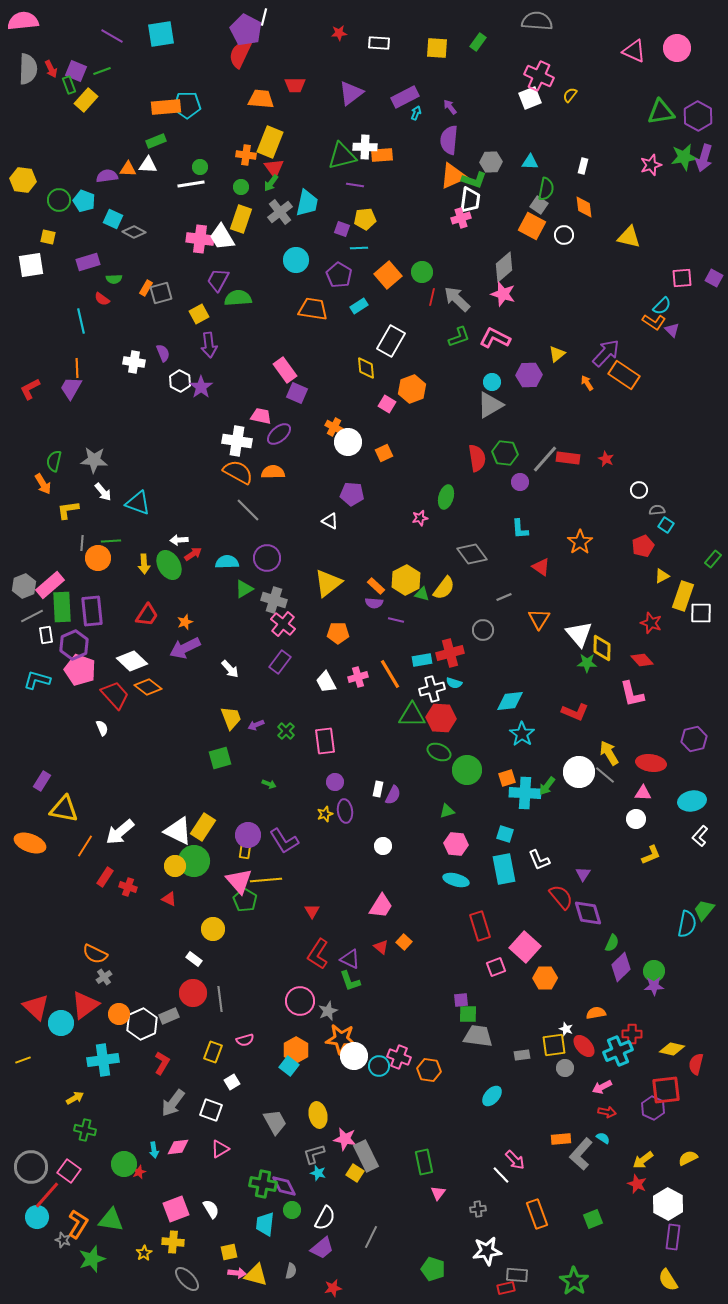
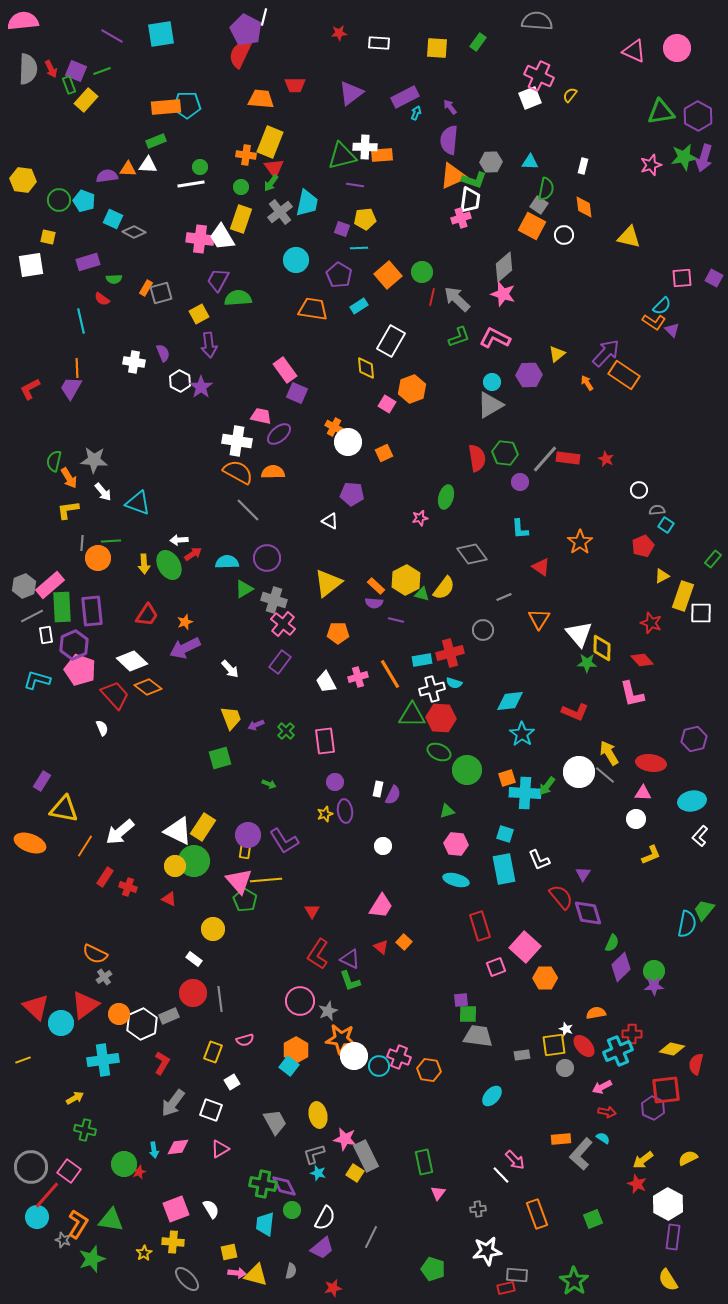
orange arrow at (43, 484): moved 26 px right, 6 px up
